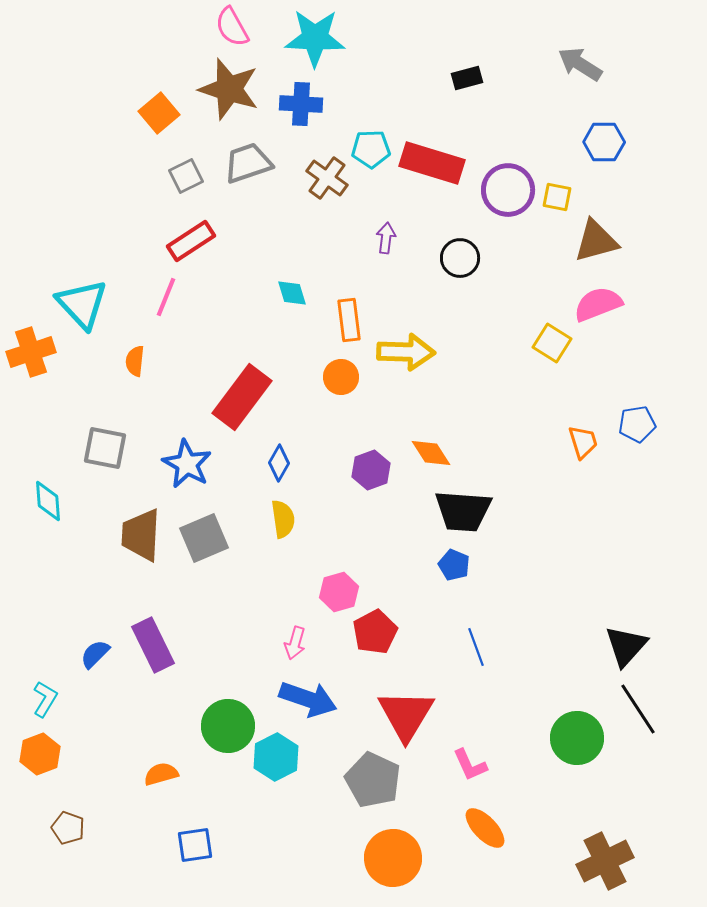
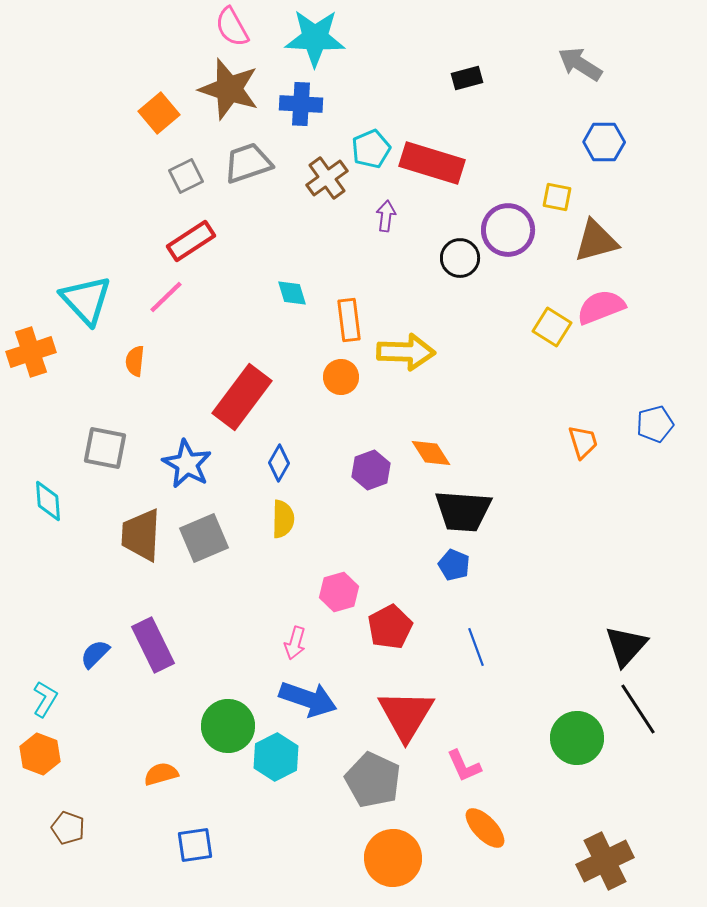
cyan pentagon at (371, 149): rotated 21 degrees counterclockwise
brown cross at (327, 178): rotated 18 degrees clockwise
purple circle at (508, 190): moved 40 px down
purple arrow at (386, 238): moved 22 px up
pink line at (166, 297): rotated 24 degrees clockwise
cyan triangle at (82, 304): moved 4 px right, 4 px up
pink semicircle at (598, 304): moved 3 px right, 3 px down
yellow square at (552, 343): moved 16 px up
blue pentagon at (637, 424): moved 18 px right; rotated 6 degrees counterclockwise
yellow semicircle at (283, 519): rotated 9 degrees clockwise
red pentagon at (375, 632): moved 15 px right, 5 px up
orange hexagon at (40, 754): rotated 18 degrees counterclockwise
pink L-shape at (470, 765): moved 6 px left, 1 px down
